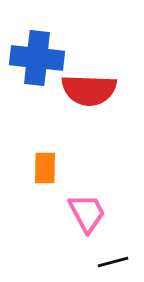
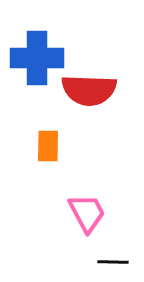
blue cross: rotated 6 degrees counterclockwise
orange rectangle: moved 3 px right, 22 px up
black line: rotated 16 degrees clockwise
